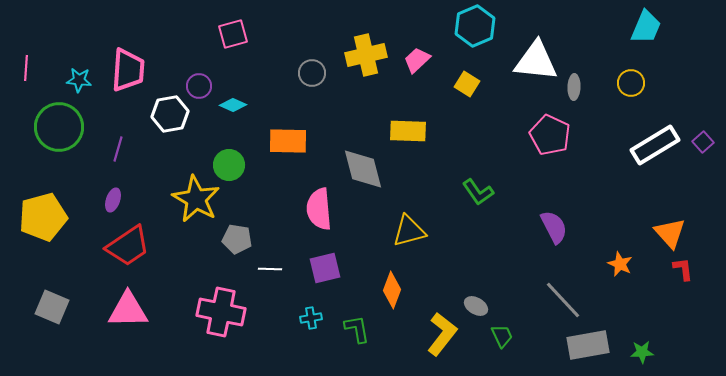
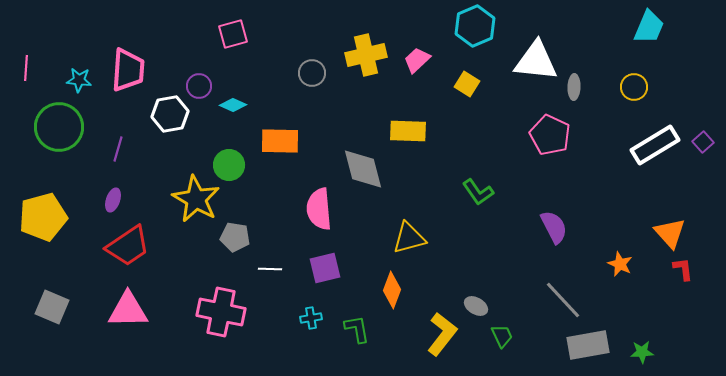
cyan trapezoid at (646, 27): moved 3 px right
yellow circle at (631, 83): moved 3 px right, 4 px down
orange rectangle at (288, 141): moved 8 px left
yellow triangle at (409, 231): moved 7 px down
gray pentagon at (237, 239): moved 2 px left, 2 px up
